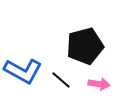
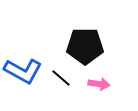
black pentagon: rotated 15 degrees clockwise
black line: moved 2 px up
